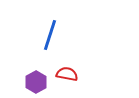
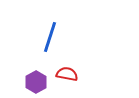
blue line: moved 2 px down
